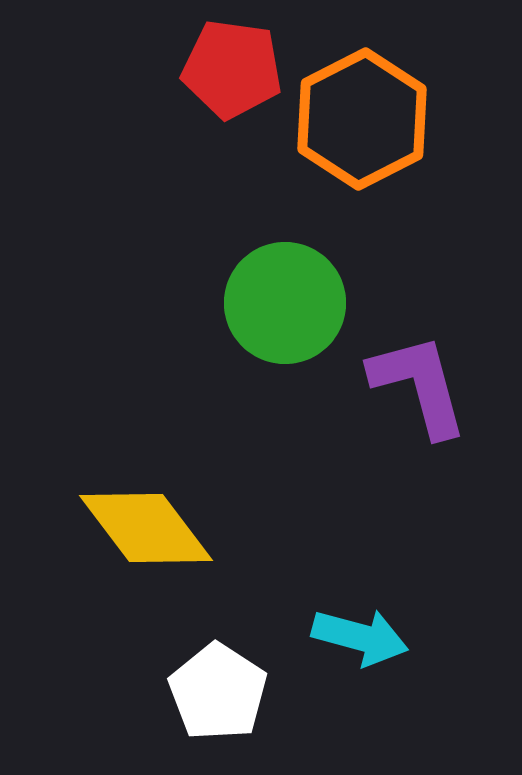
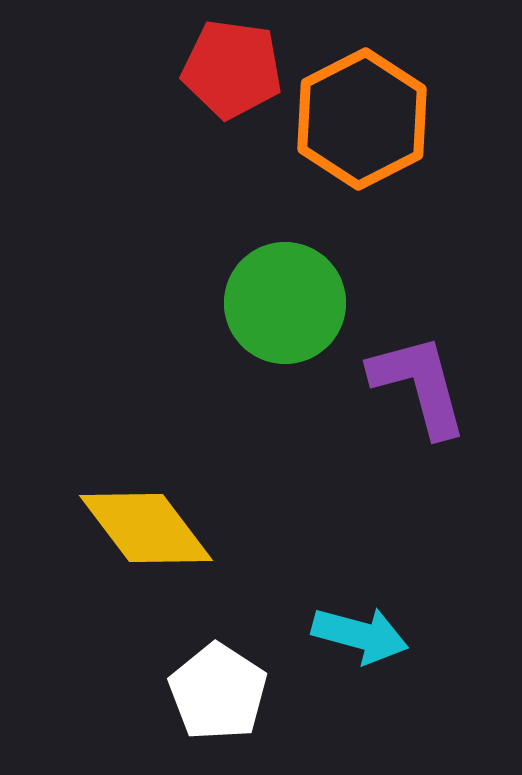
cyan arrow: moved 2 px up
